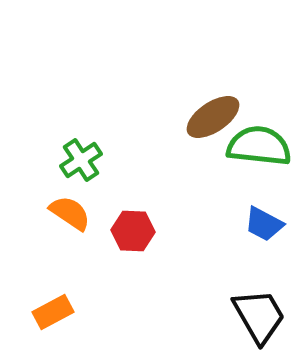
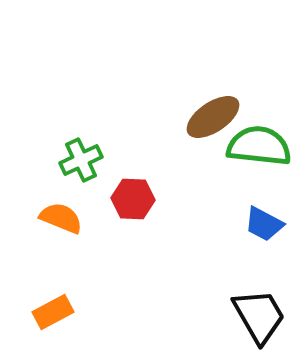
green cross: rotated 9 degrees clockwise
orange semicircle: moved 9 px left, 5 px down; rotated 12 degrees counterclockwise
red hexagon: moved 32 px up
